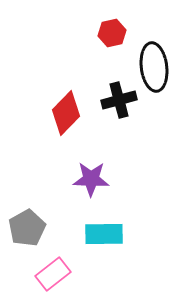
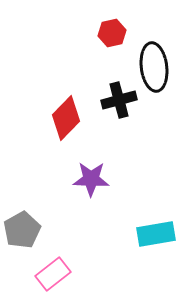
red diamond: moved 5 px down
gray pentagon: moved 5 px left, 2 px down
cyan rectangle: moved 52 px right; rotated 9 degrees counterclockwise
